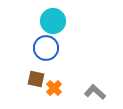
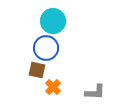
brown square: moved 1 px right, 9 px up
orange cross: moved 1 px left, 1 px up
gray L-shape: rotated 140 degrees clockwise
